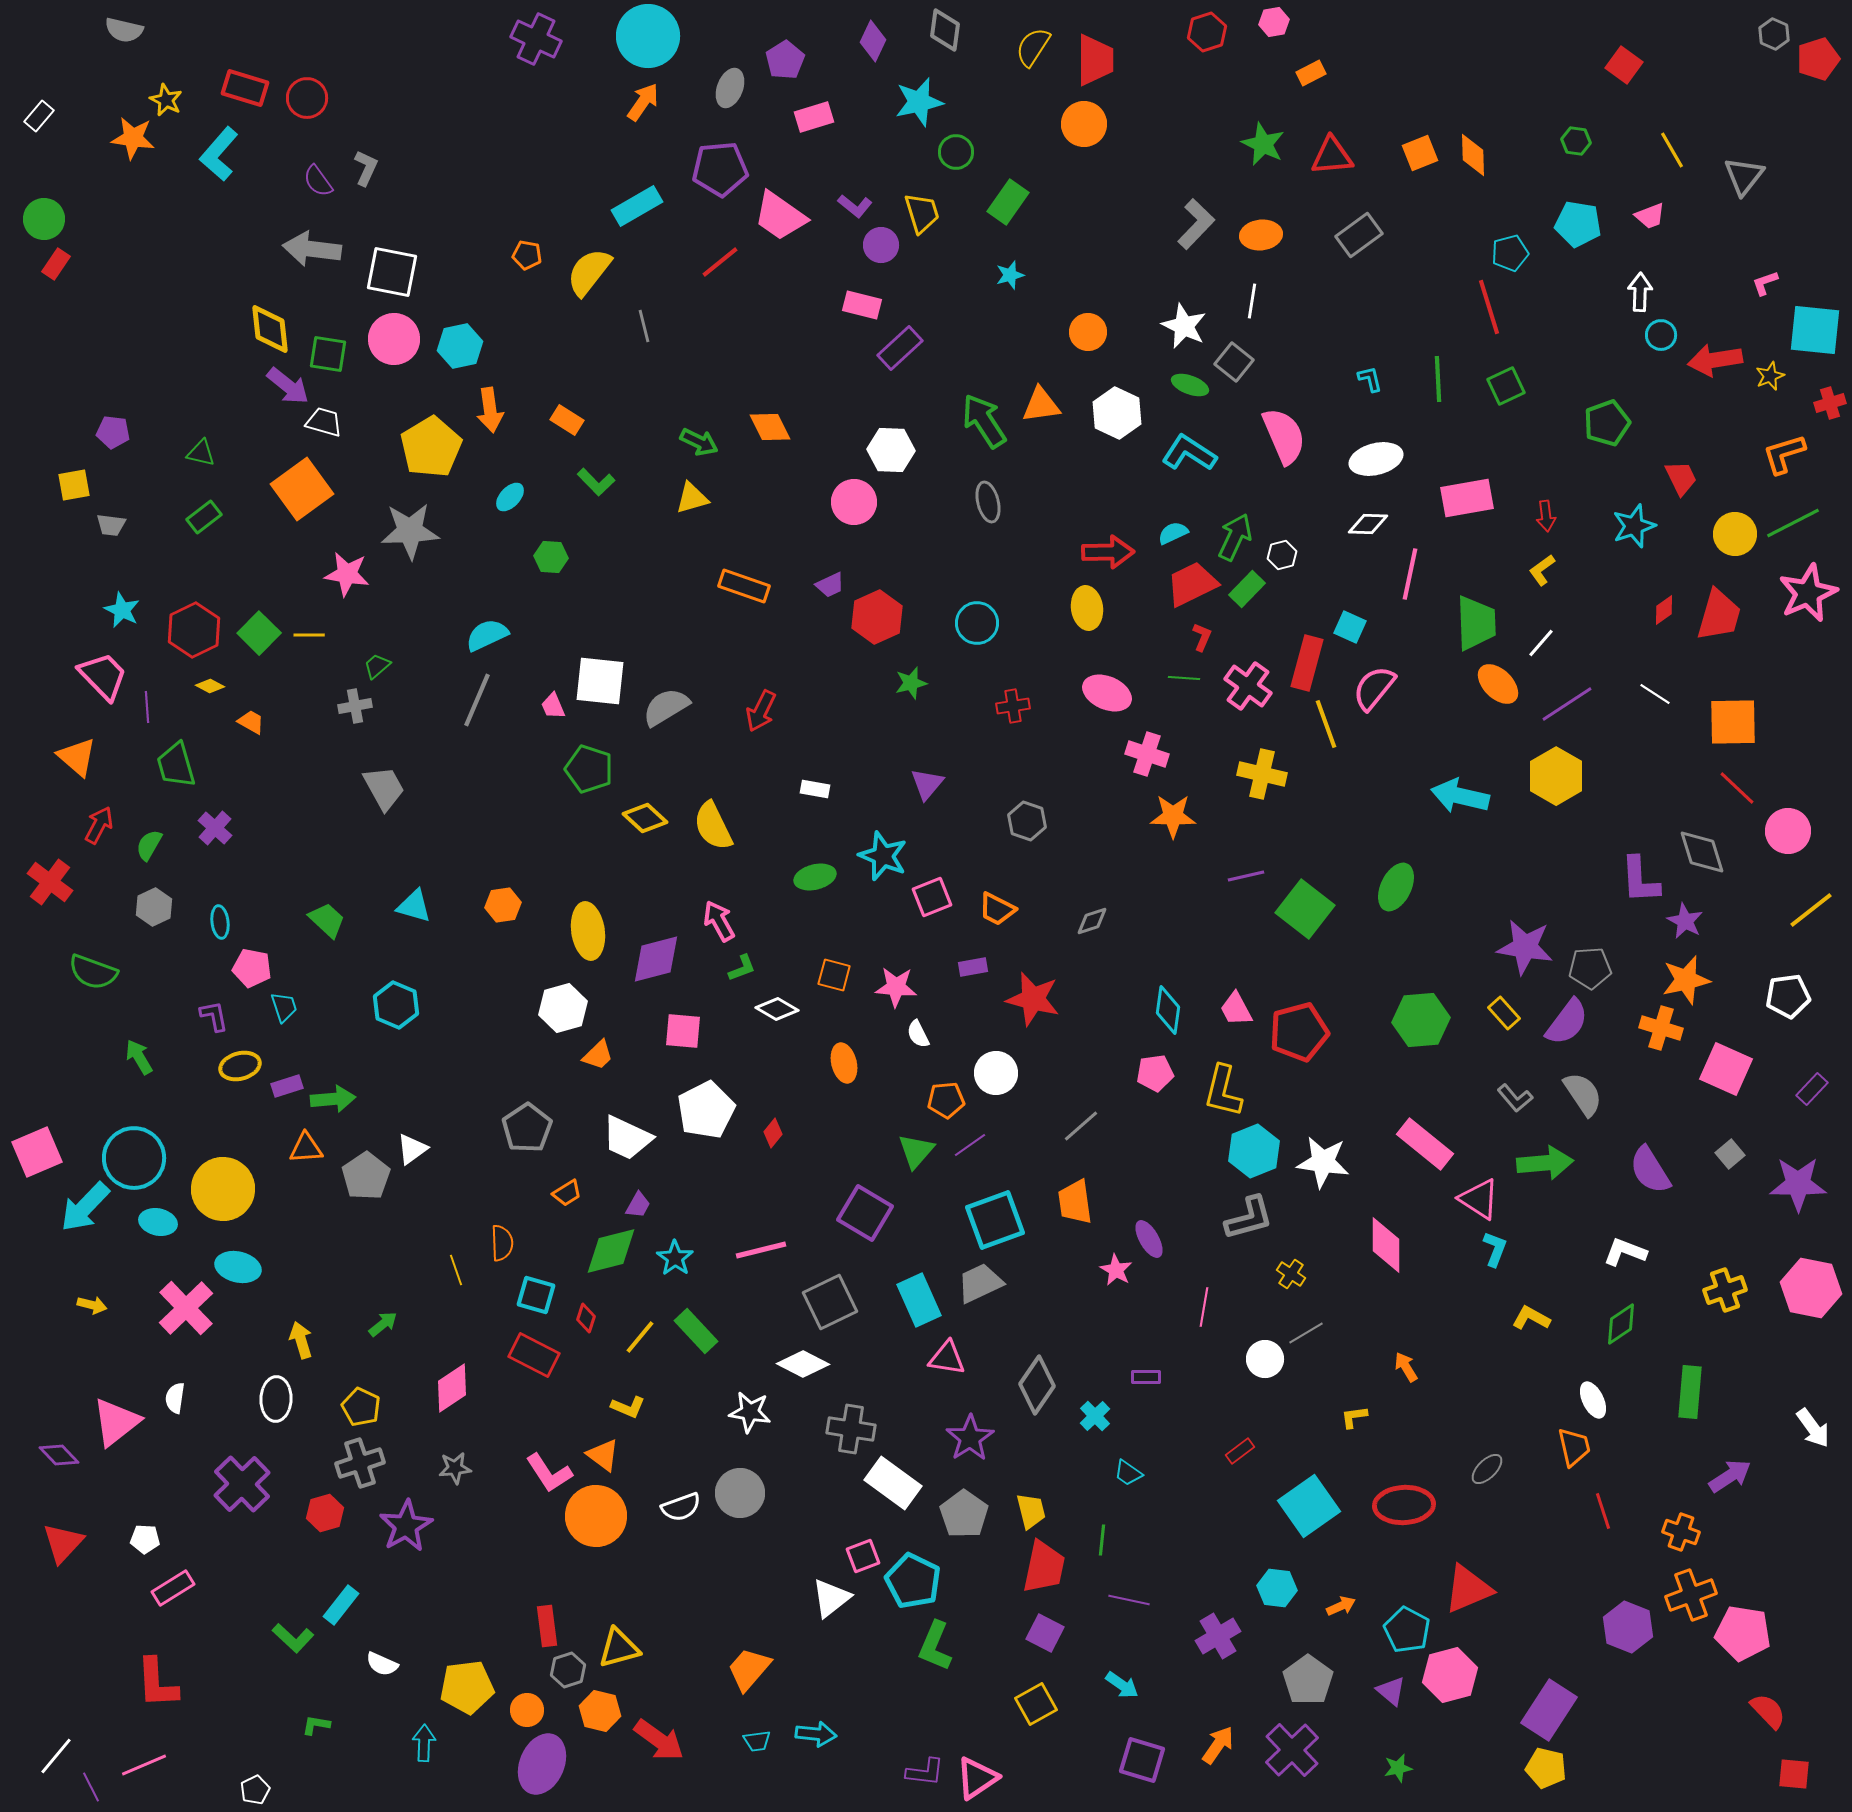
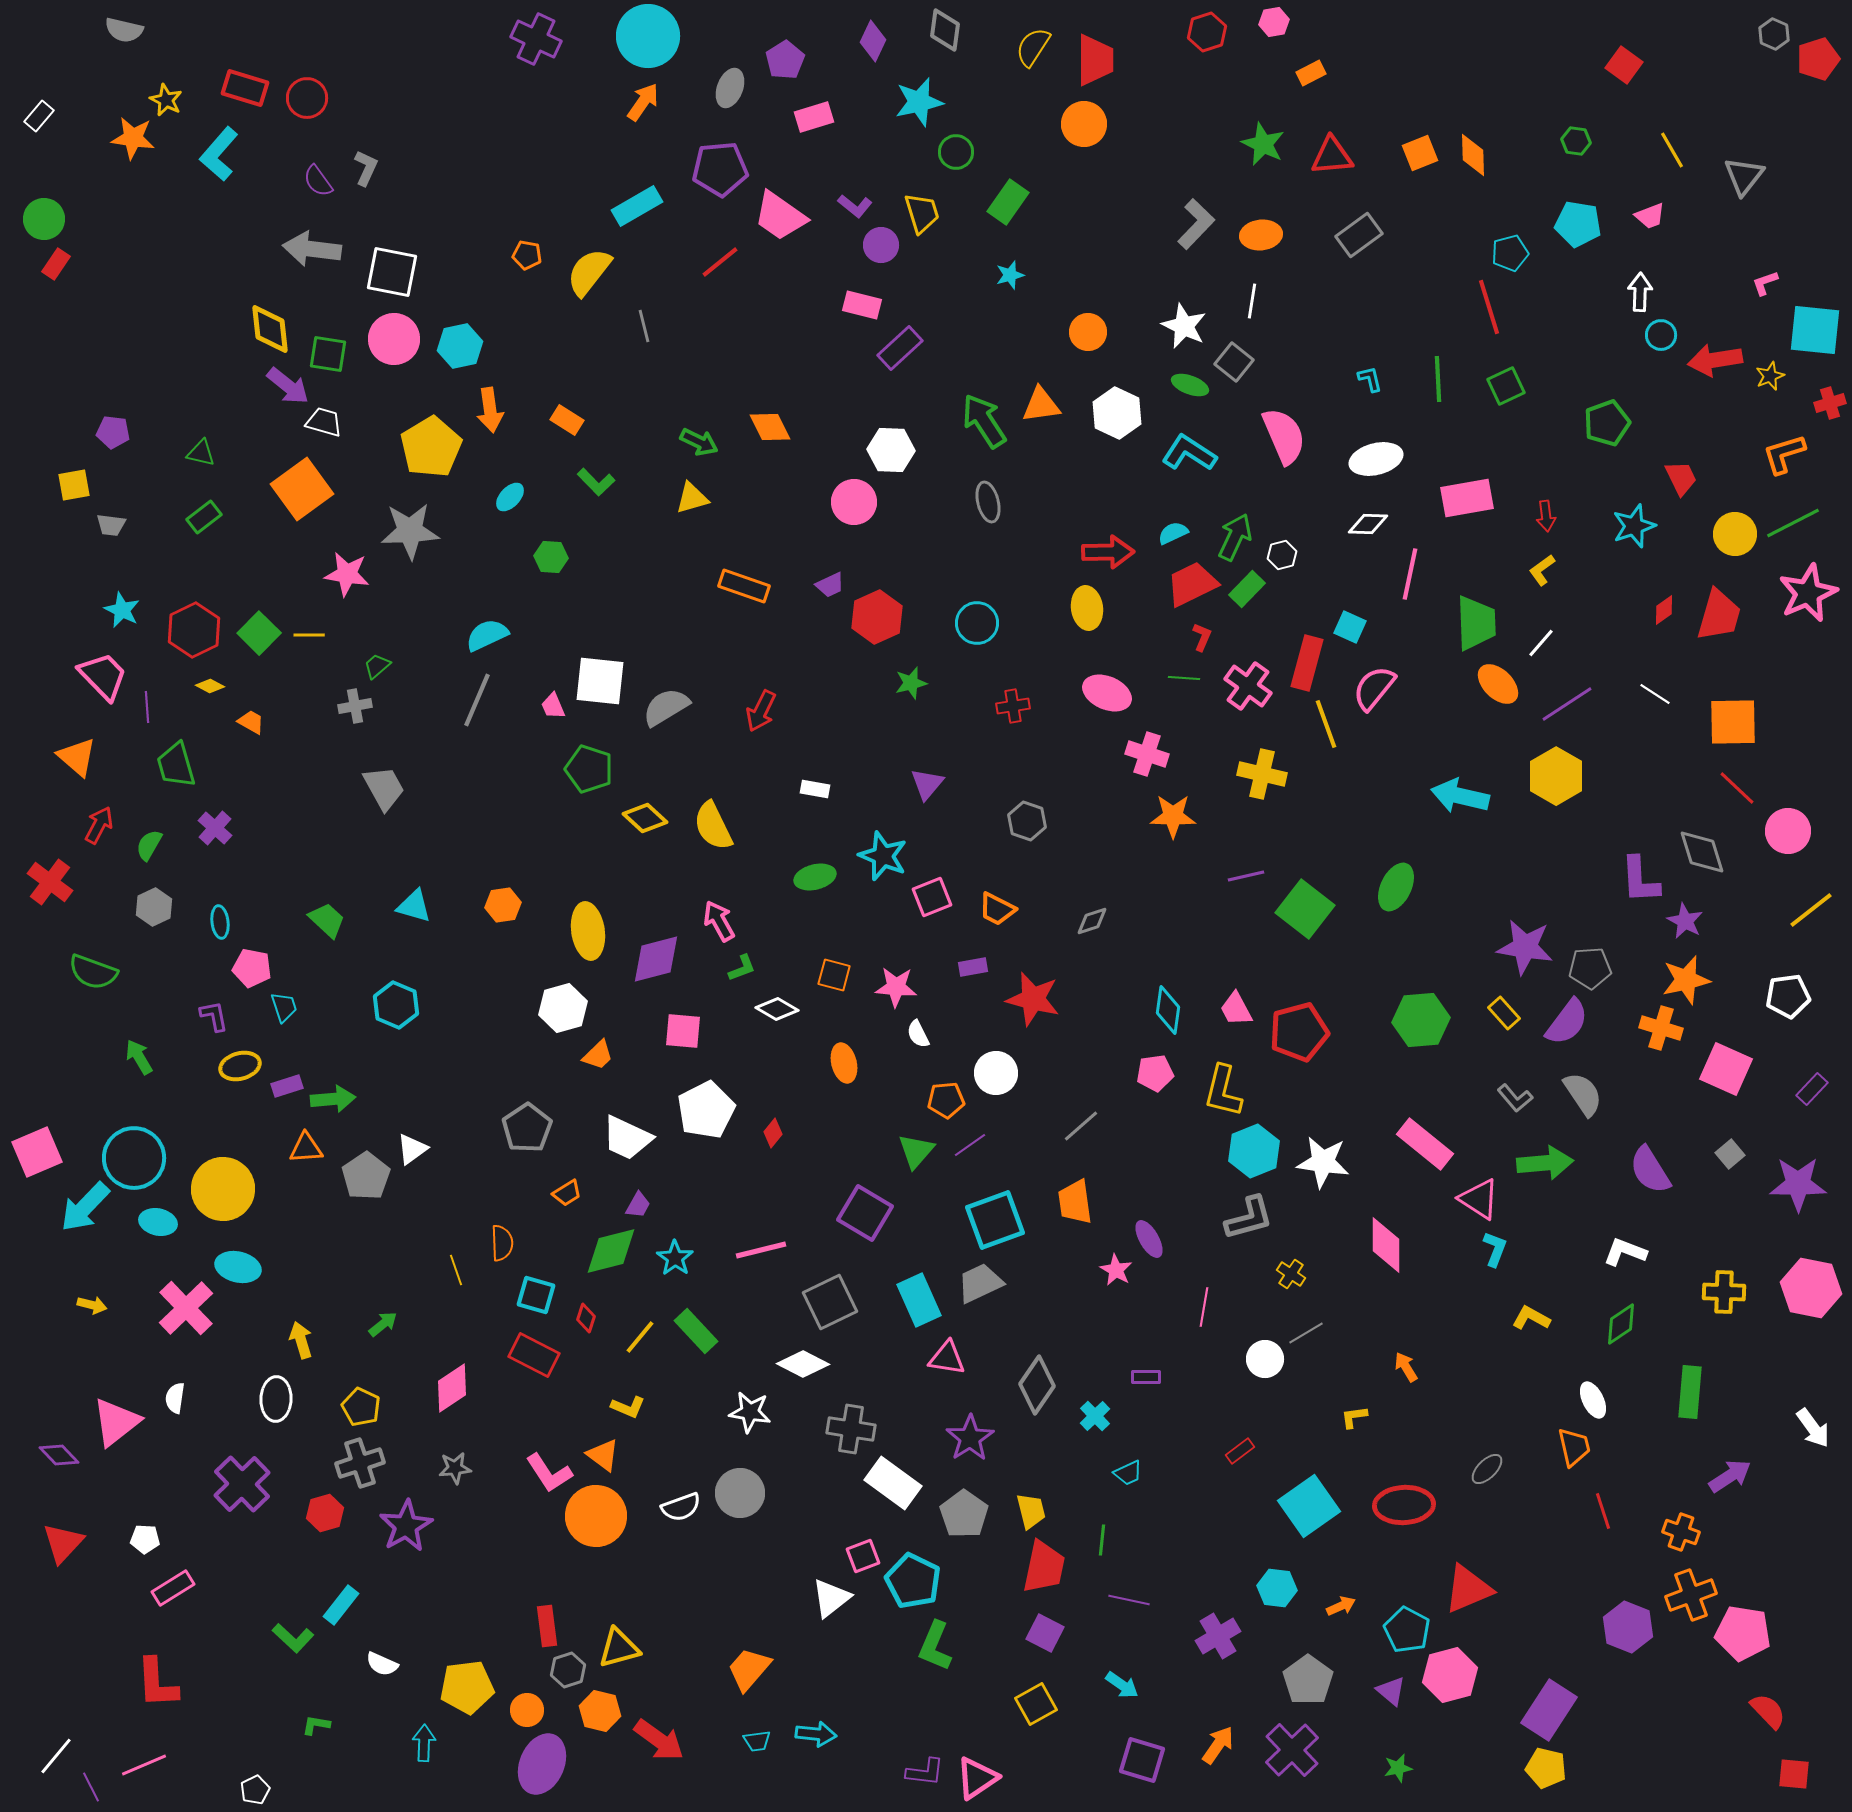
yellow cross at (1725, 1290): moved 1 px left, 2 px down; rotated 21 degrees clockwise
cyan trapezoid at (1128, 1473): rotated 60 degrees counterclockwise
